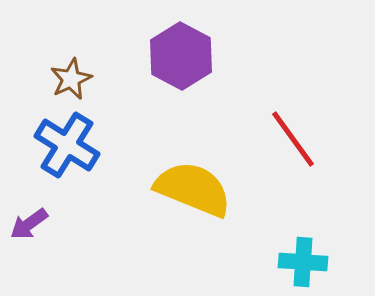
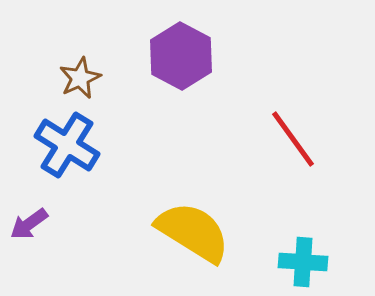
brown star: moved 9 px right, 1 px up
yellow semicircle: moved 43 px down; rotated 10 degrees clockwise
